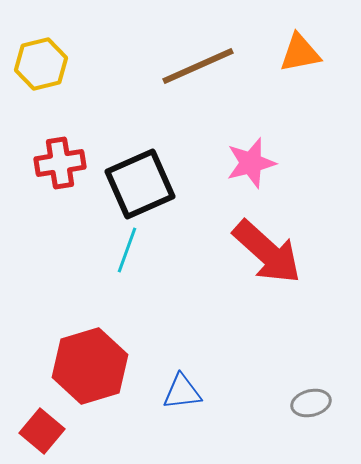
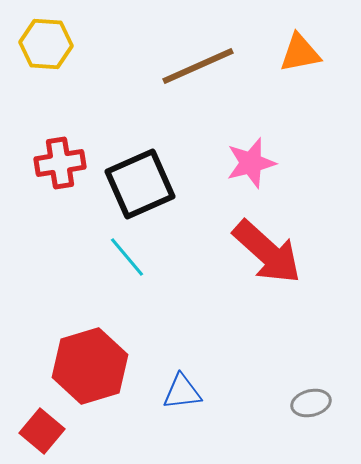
yellow hexagon: moved 5 px right, 20 px up; rotated 18 degrees clockwise
cyan line: moved 7 px down; rotated 60 degrees counterclockwise
